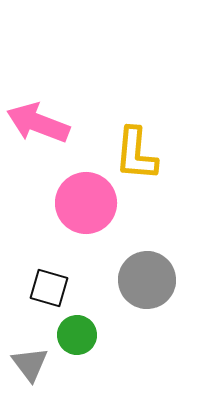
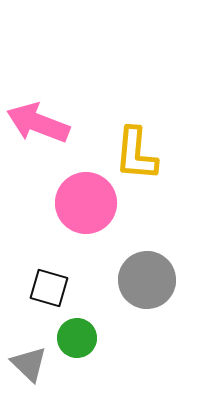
green circle: moved 3 px down
gray triangle: moved 1 px left; rotated 9 degrees counterclockwise
